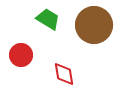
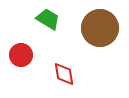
brown circle: moved 6 px right, 3 px down
